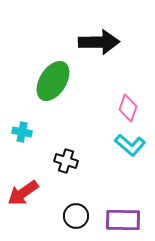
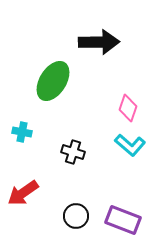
black cross: moved 7 px right, 9 px up
purple rectangle: rotated 20 degrees clockwise
